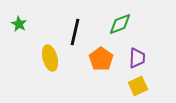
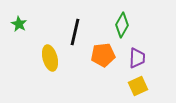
green diamond: moved 2 px right, 1 px down; rotated 40 degrees counterclockwise
orange pentagon: moved 2 px right, 4 px up; rotated 30 degrees clockwise
